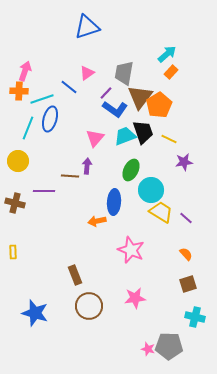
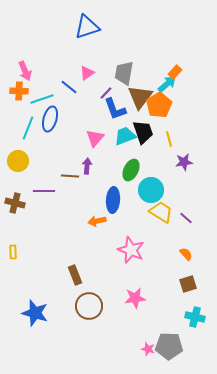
cyan arrow at (167, 54): moved 30 px down
pink arrow at (25, 71): rotated 138 degrees clockwise
orange rectangle at (171, 72): moved 4 px right
blue L-shape at (115, 109): rotated 35 degrees clockwise
yellow line at (169, 139): rotated 49 degrees clockwise
blue ellipse at (114, 202): moved 1 px left, 2 px up
